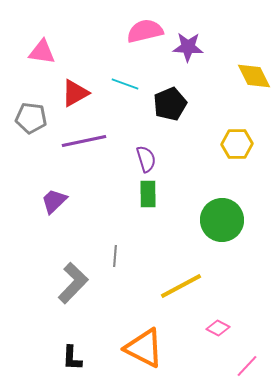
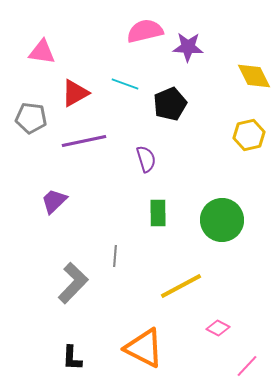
yellow hexagon: moved 12 px right, 9 px up; rotated 12 degrees counterclockwise
green rectangle: moved 10 px right, 19 px down
